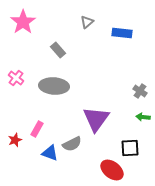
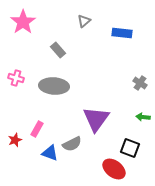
gray triangle: moved 3 px left, 1 px up
pink cross: rotated 21 degrees counterclockwise
gray cross: moved 8 px up
black square: rotated 24 degrees clockwise
red ellipse: moved 2 px right, 1 px up
